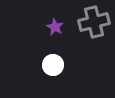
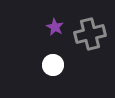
gray cross: moved 4 px left, 12 px down
